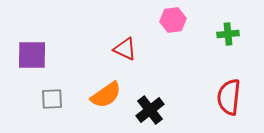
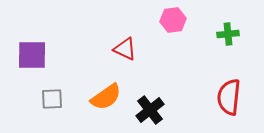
orange semicircle: moved 2 px down
